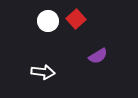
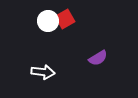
red square: moved 11 px left; rotated 12 degrees clockwise
purple semicircle: moved 2 px down
